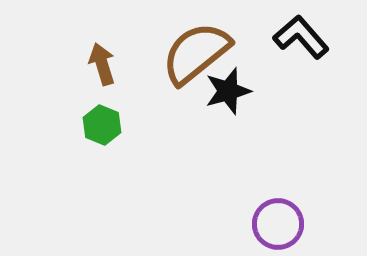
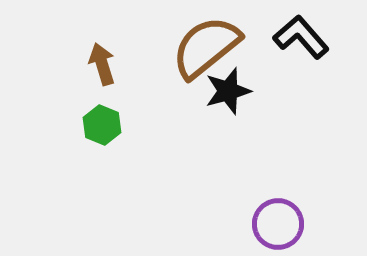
brown semicircle: moved 10 px right, 6 px up
